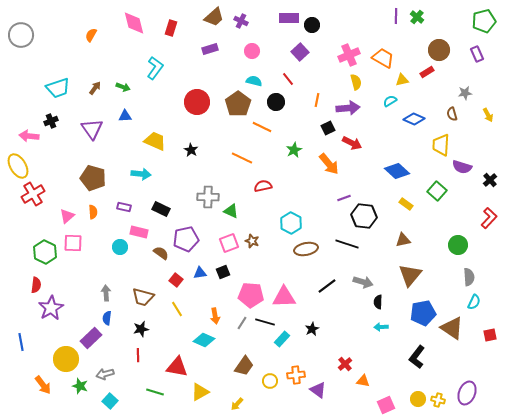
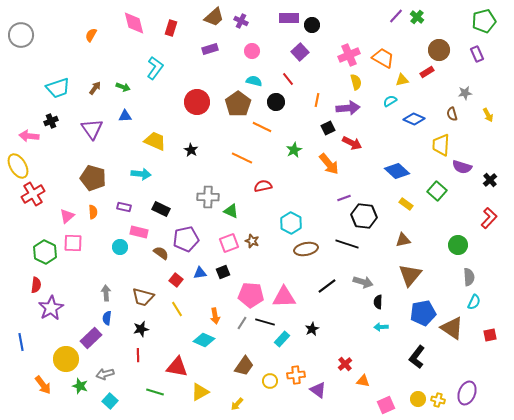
purple line at (396, 16): rotated 42 degrees clockwise
